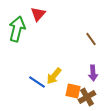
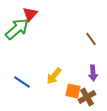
red triangle: moved 8 px left
green arrow: rotated 35 degrees clockwise
blue line: moved 15 px left
